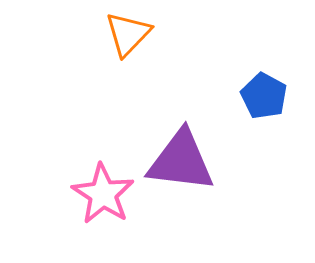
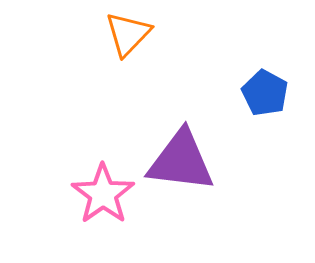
blue pentagon: moved 1 px right, 3 px up
pink star: rotated 4 degrees clockwise
